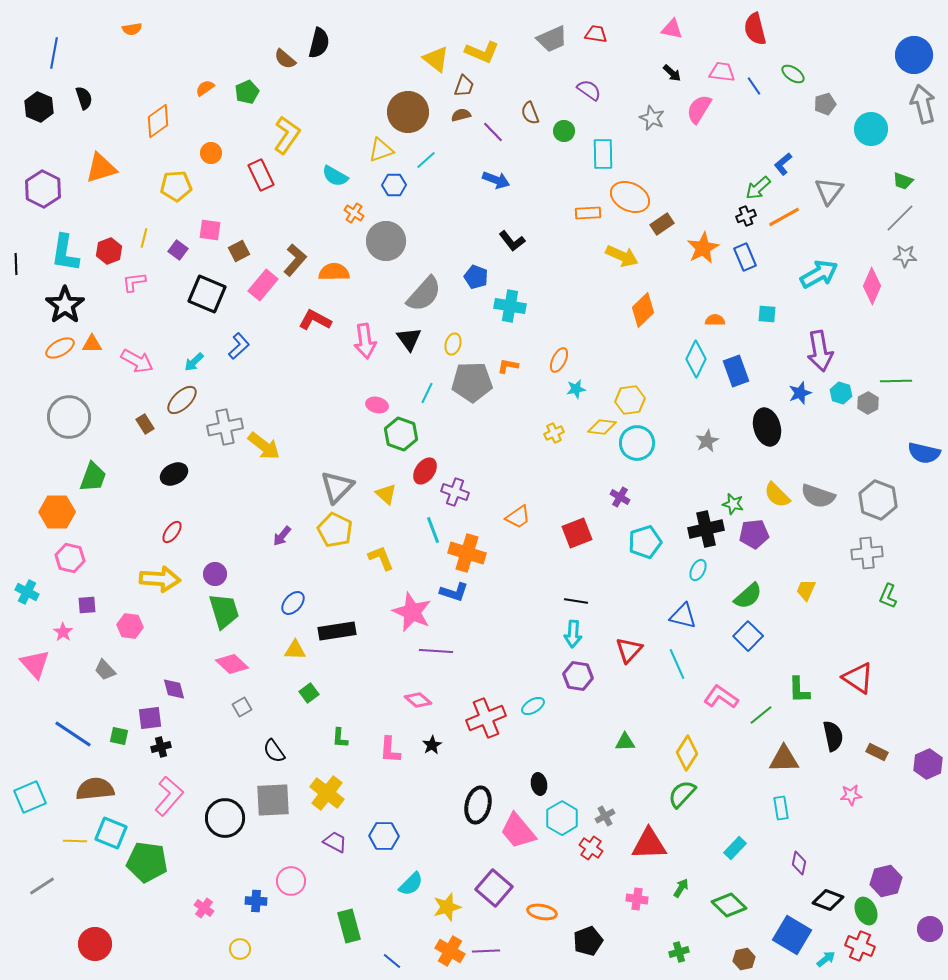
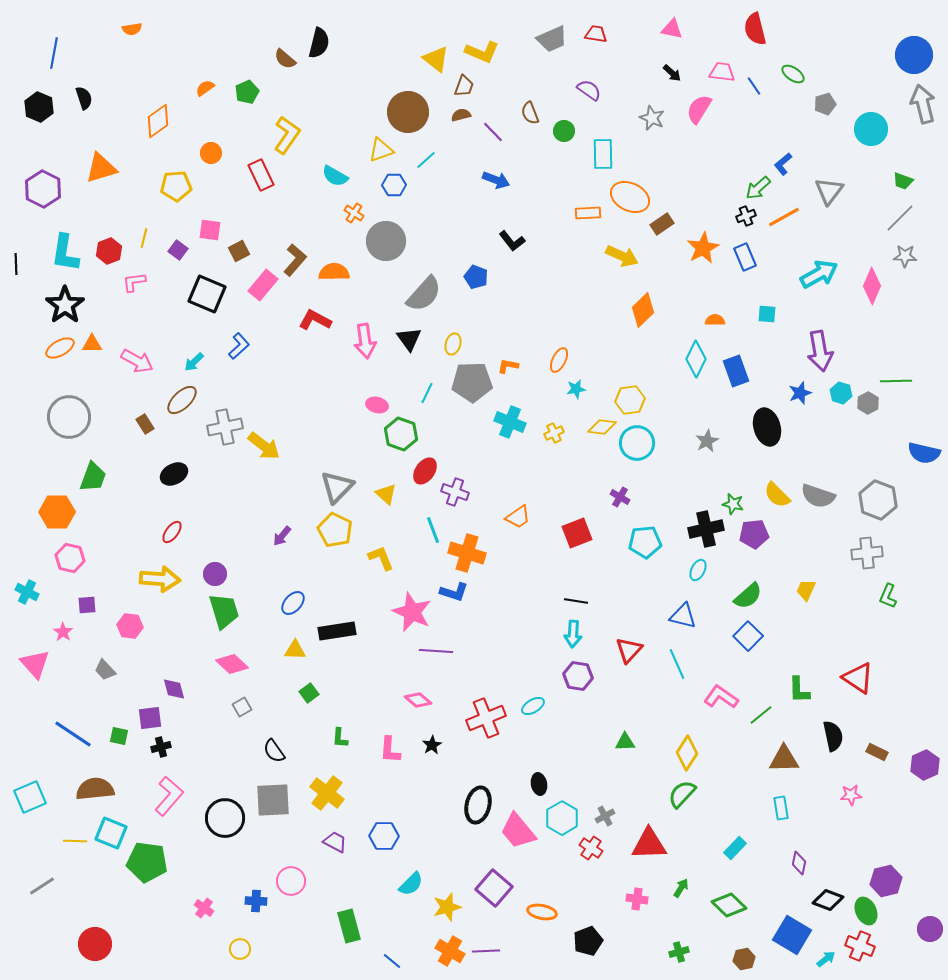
cyan cross at (510, 306): moved 116 px down; rotated 12 degrees clockwise
cyan pentagon at (645, 542): rotated 12 degrees clockwise
purple hexagon at (928, 764): moved 3 px left, 1 px down
